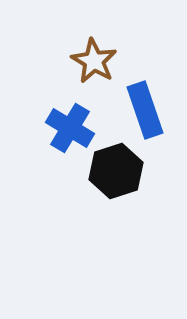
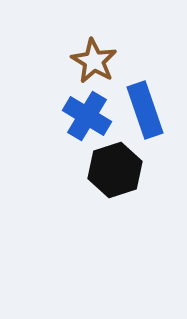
blue cross: moved 17 px right, 12 px up
black hexagon: moved 1 px left, 1 px up
